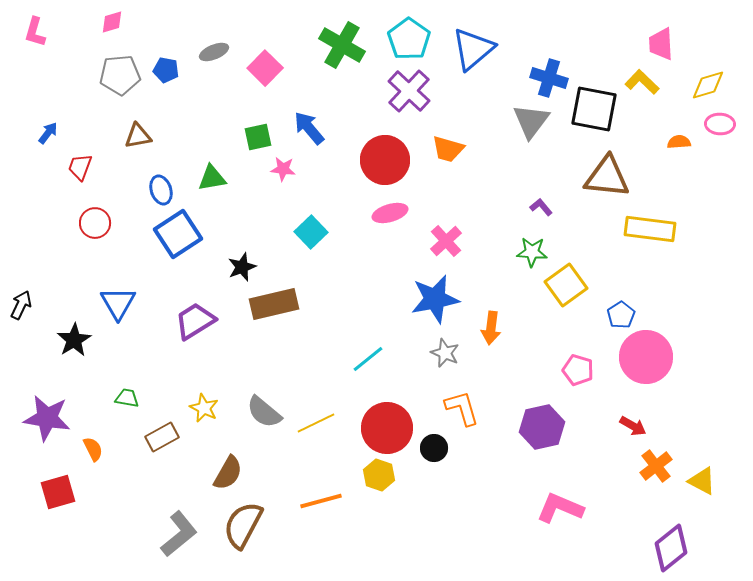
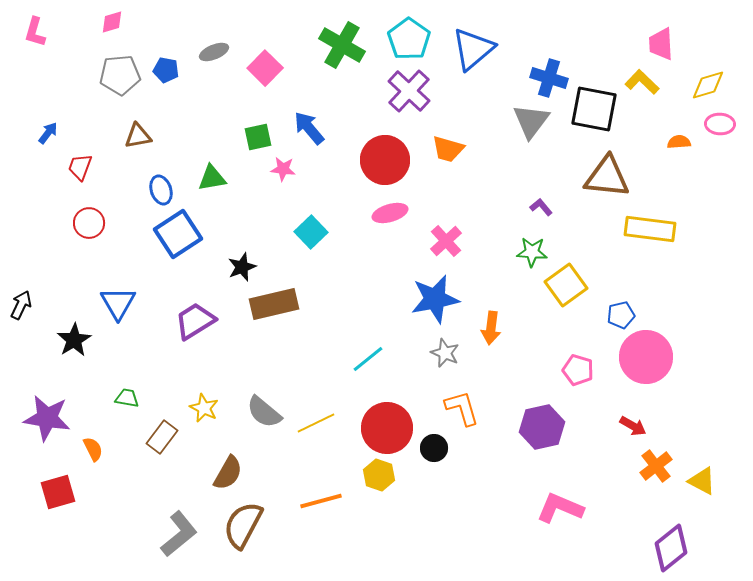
red circle at (95, 223): moved 6 px left
blue pentagon at (621, 315): rotated 20 degrees clockwise
brown rectangle at (162, 437): rotated 24 degrees counterclockwise
